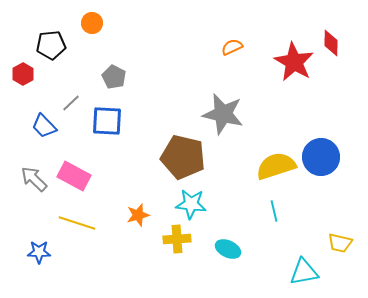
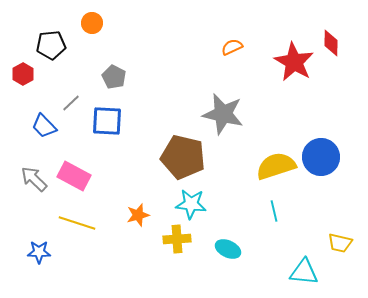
cyan triangle: rotated 16 degrees clockwise
